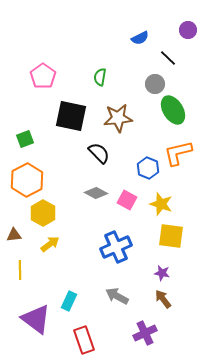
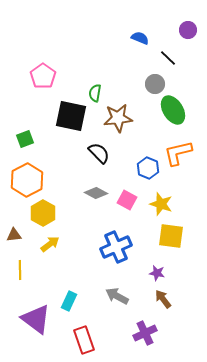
blue semicircle: rotated 132 degrees counterclockwise
green semicircle: moved 5 px left, 16 px down
purple star: moved 5 px left
